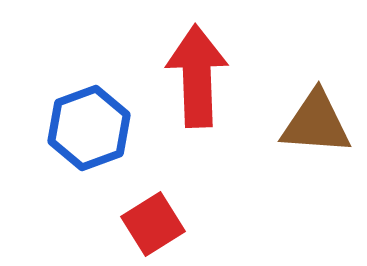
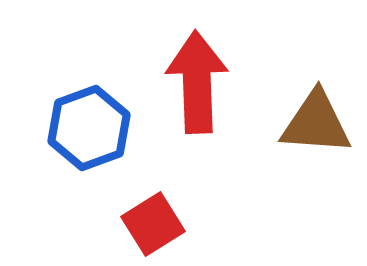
red arrow: moved 6 px down
